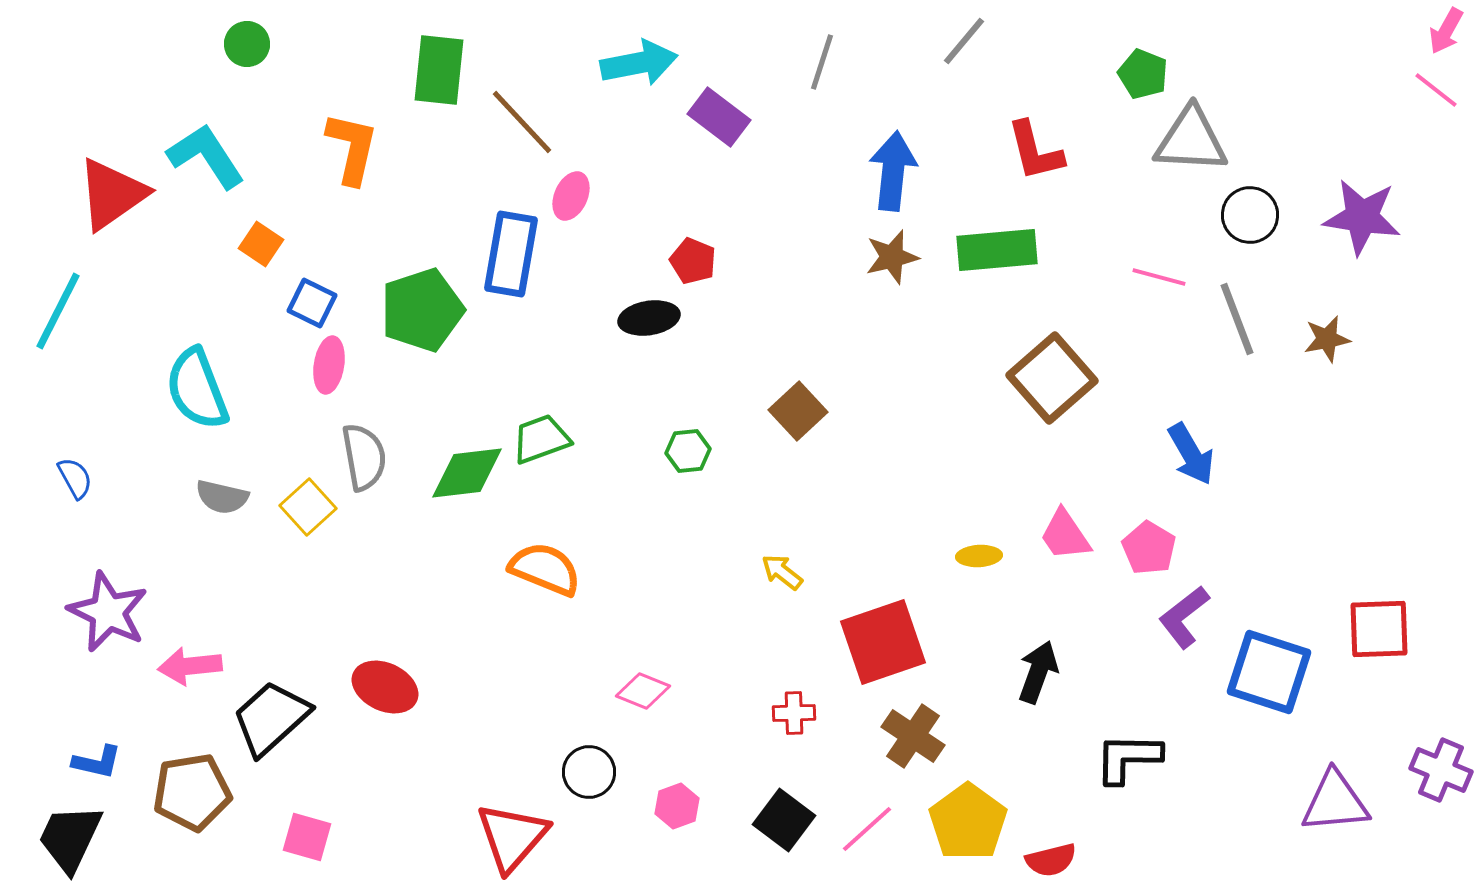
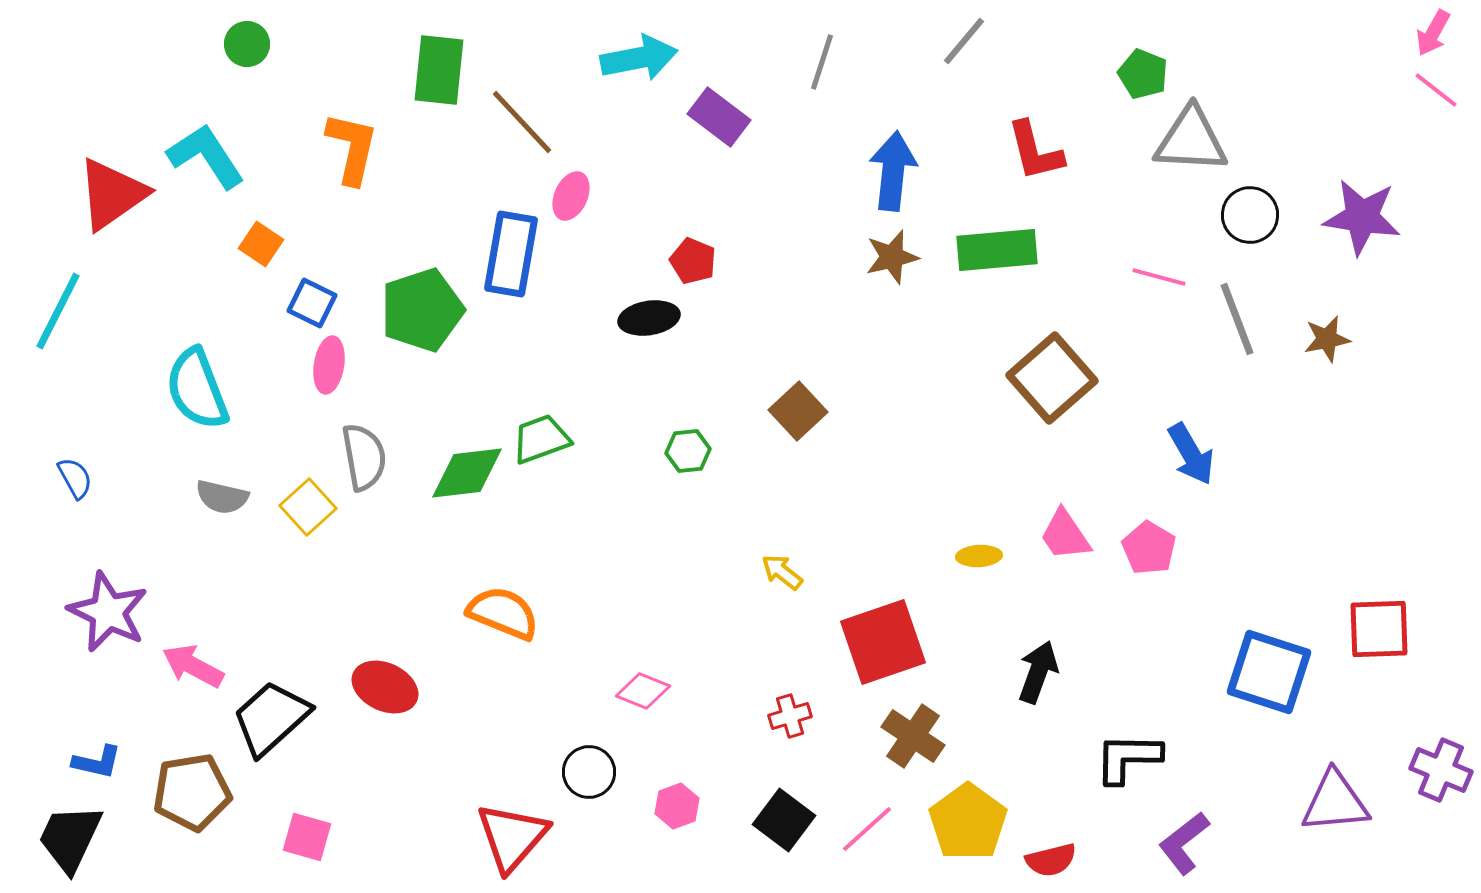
pink arrow at (1446, 31): moved 13 px left, 2 px down
cyan arrow at (639, 63): moved 5 px up
orange semicircle at (545, 569): moved 42 px left, 44 px down
purple L-shape at (1184, 617): moved 226 px down
pink arrow at (190, 666): moved 3 px right; rotated 34 degrees clockwise
red cross at (794, 713): moved 4 px left, 3 px down; rotated 15 degrees counterclockwise
